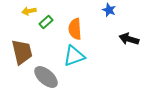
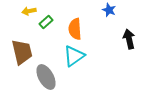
black arrow: rotated 60 degrees clockwise
cyan triangle: rotated 15 degrees counterclockwise
gray ellipse: rotated 20 degrees clockwise
